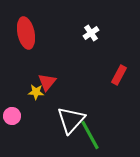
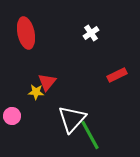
red rectangle: moved 2 px left; rotated 36 degrees clockwise
white triangle: moved 1 px right, 1 px up
